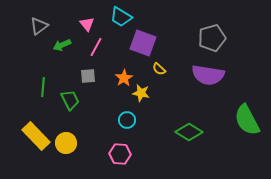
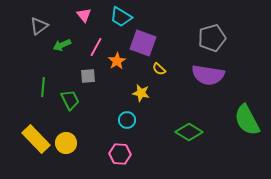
pink triangle: moved 3 px left, 9 px up
orange star: moved 7 px left, 17 px up
yellow rectangle: moved 3 px down
